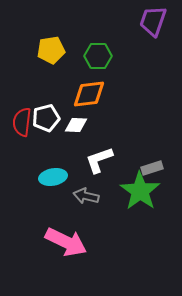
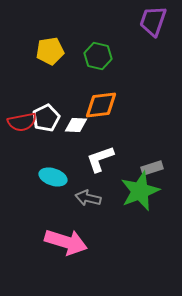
yellow pentagon: moved 1 px left, 1 px down
green hexagon: rotated 12 degrees clockwise
orange diamond: moved 12 px right, 11 px down
white pentagon: rotated 12 degrees counterclockwise
red semicircle: rotated 108 degrees counterclockwise
white L-shape: moved 1 px right, 1 px up
cyan ellipse: rotated 28 degrees clockwise
green star: rotated 15 degrees clockwise
gray arrow: moved 2 px right, 2 px down
pink arrow: rotated 9 degrees counterclockwise
